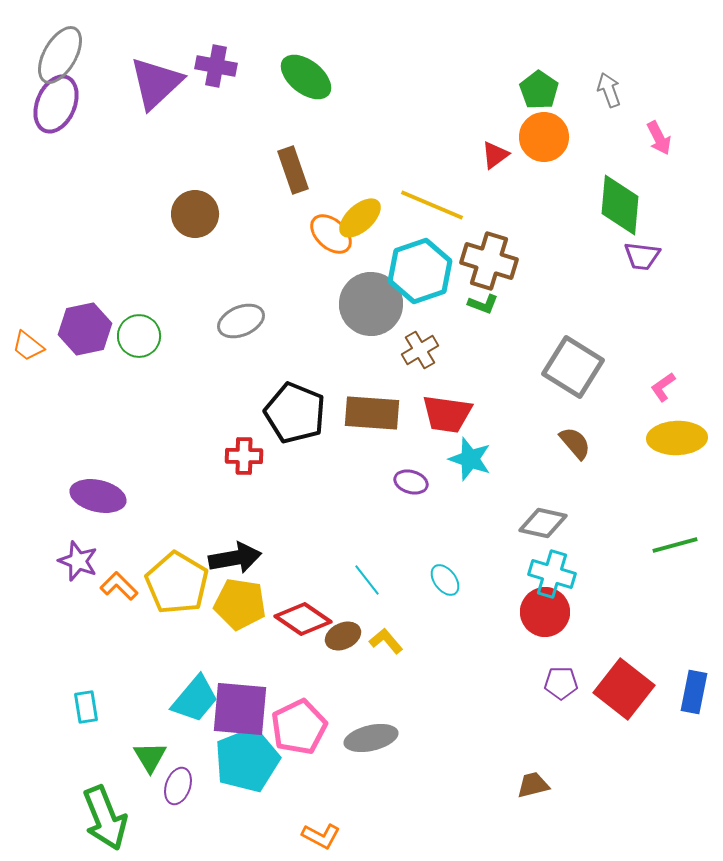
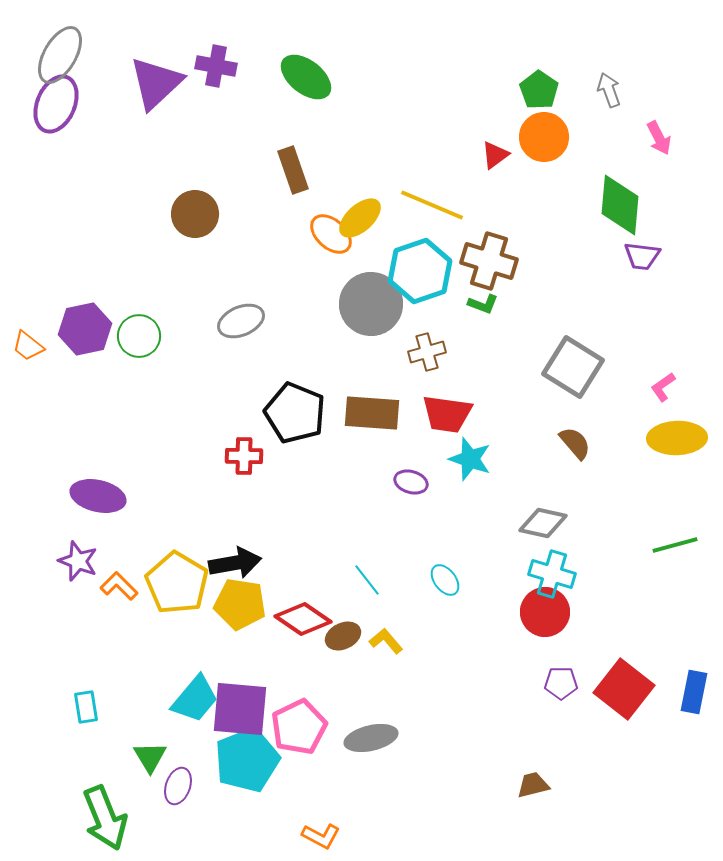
brown cross at (420, 350): moved 7 px right, 2 px down; rotated 15 degrees clockwise
black arrow at (235, 558): moved 5 px down
